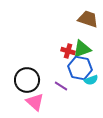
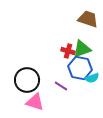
cyan semicircle: moved 1 px right, 2 px up
pink triangle: rotated 24 degrees counterclockwise
